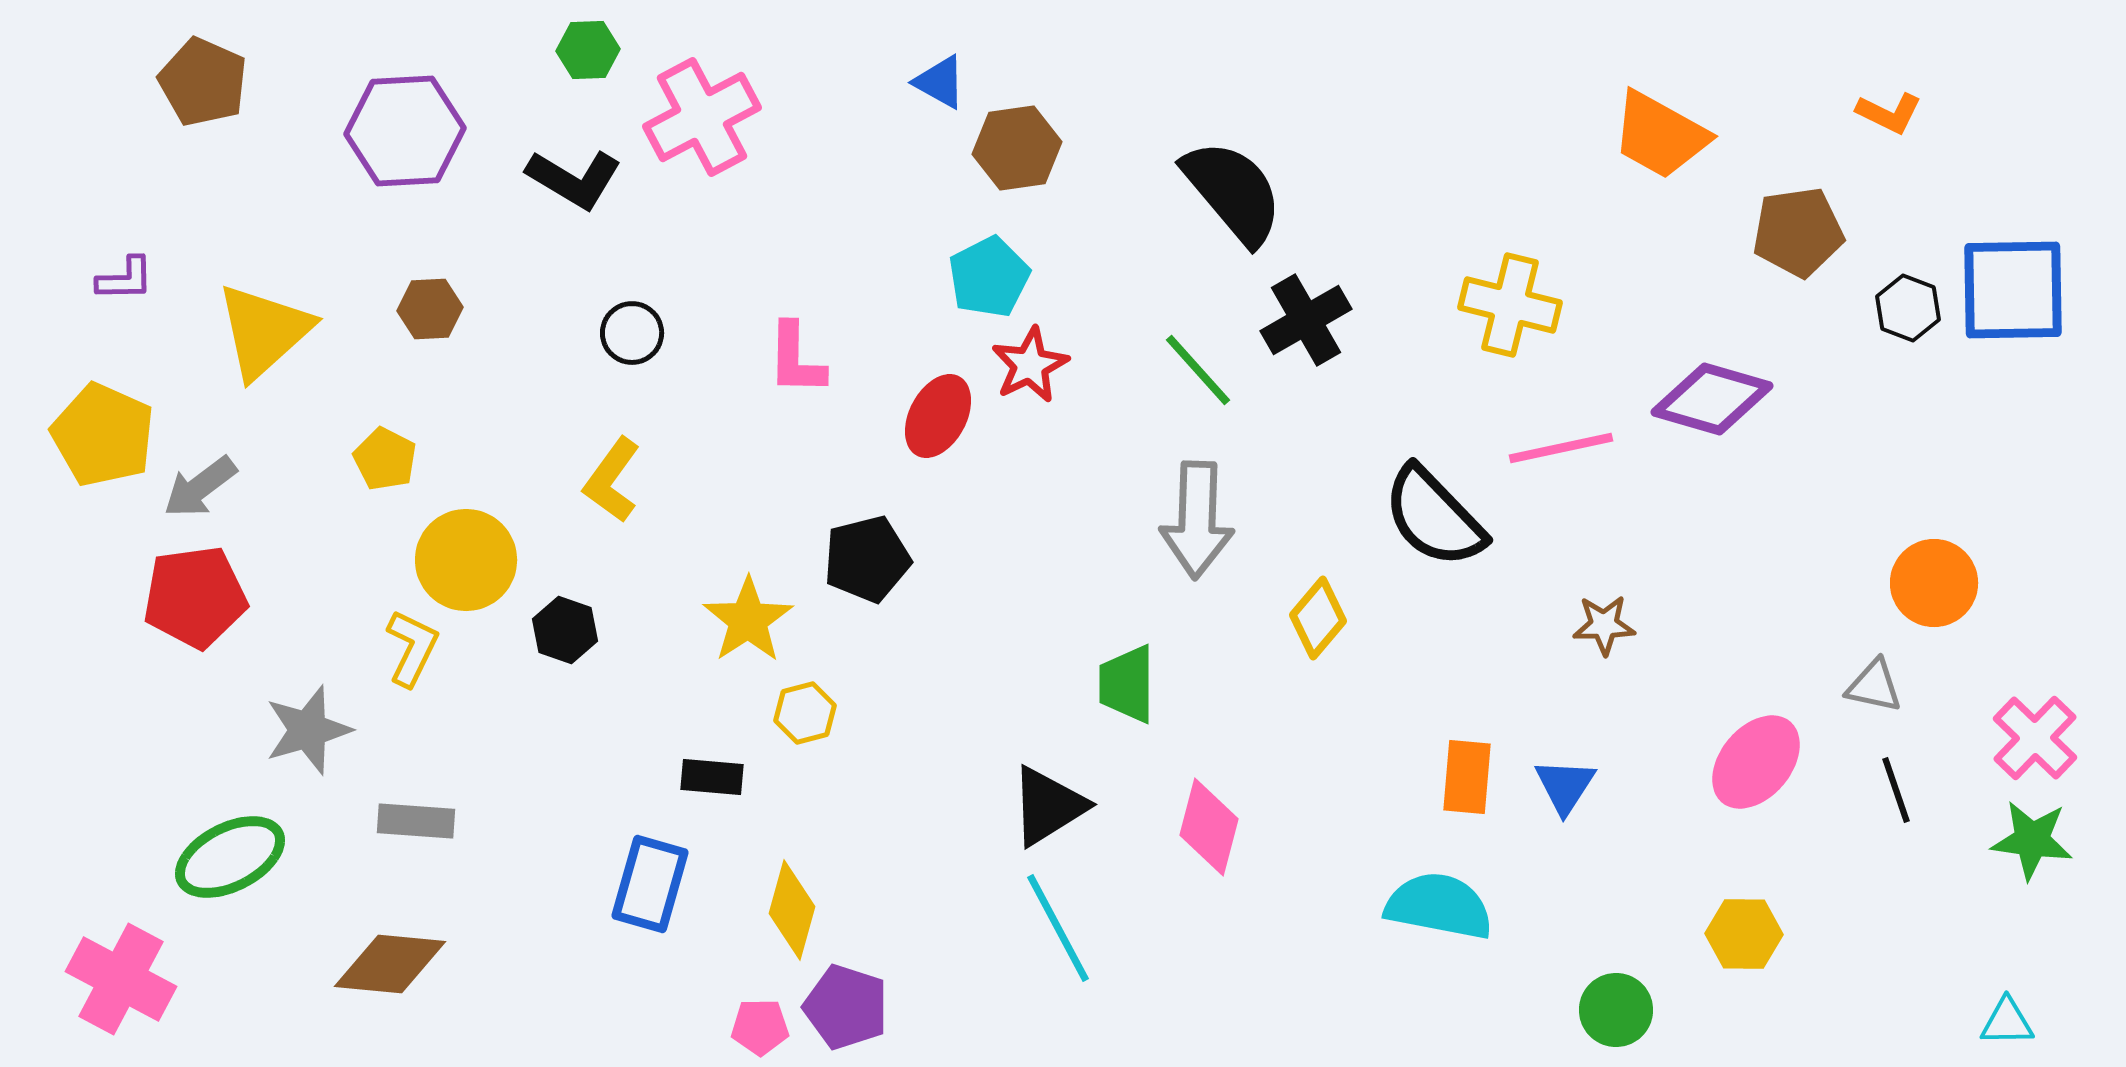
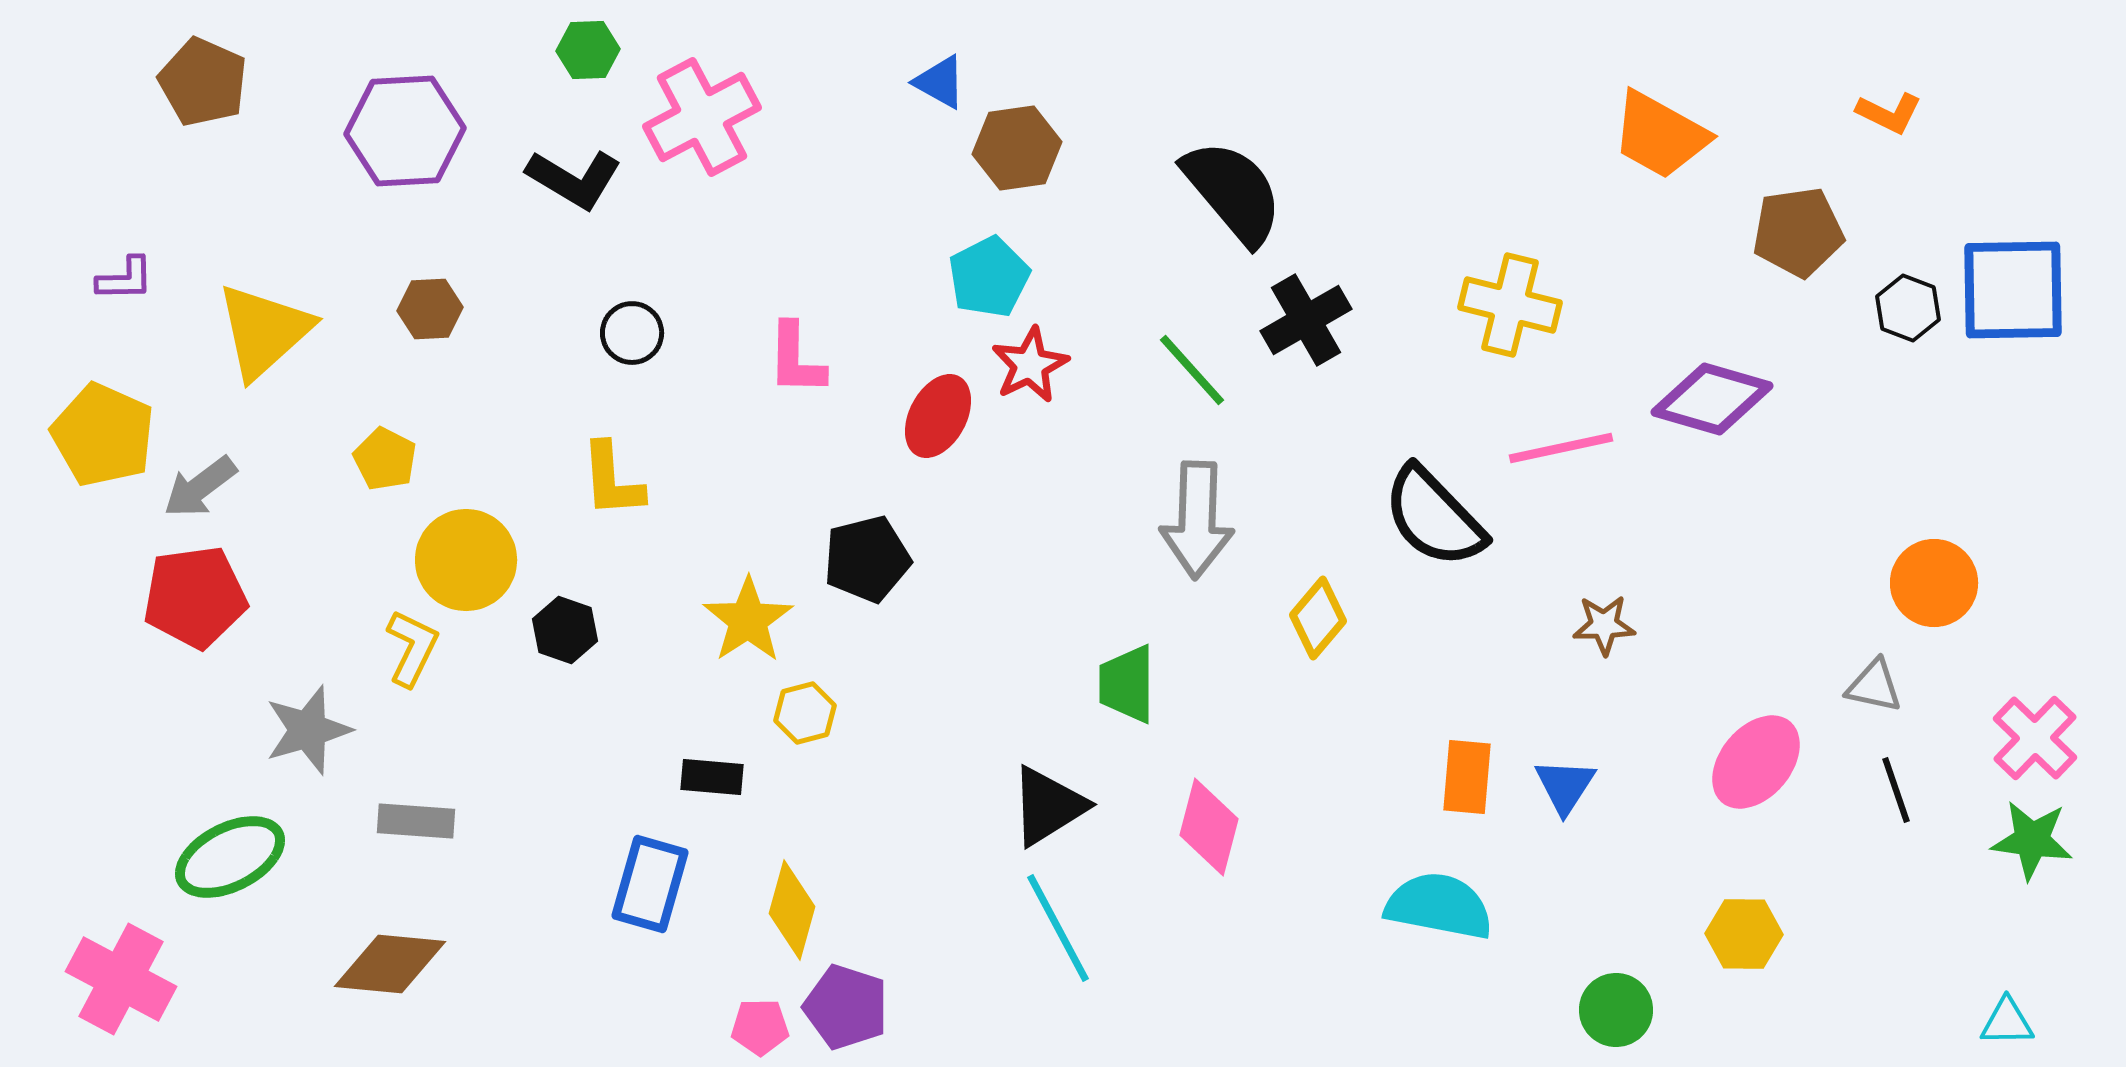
green line at (1198, 370): moved 6 px left
yellow L-shape at (612, 480): rotated 40 degrees counterclockwise
